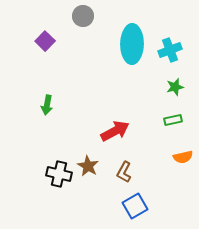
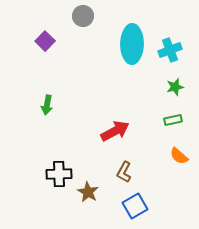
orange semicircle: moved 4 px left, 1 px up; rotated 54 degrees clockwise
brown star: moved 26 px down
black cross: rotated 15 degrees counterclockwise
